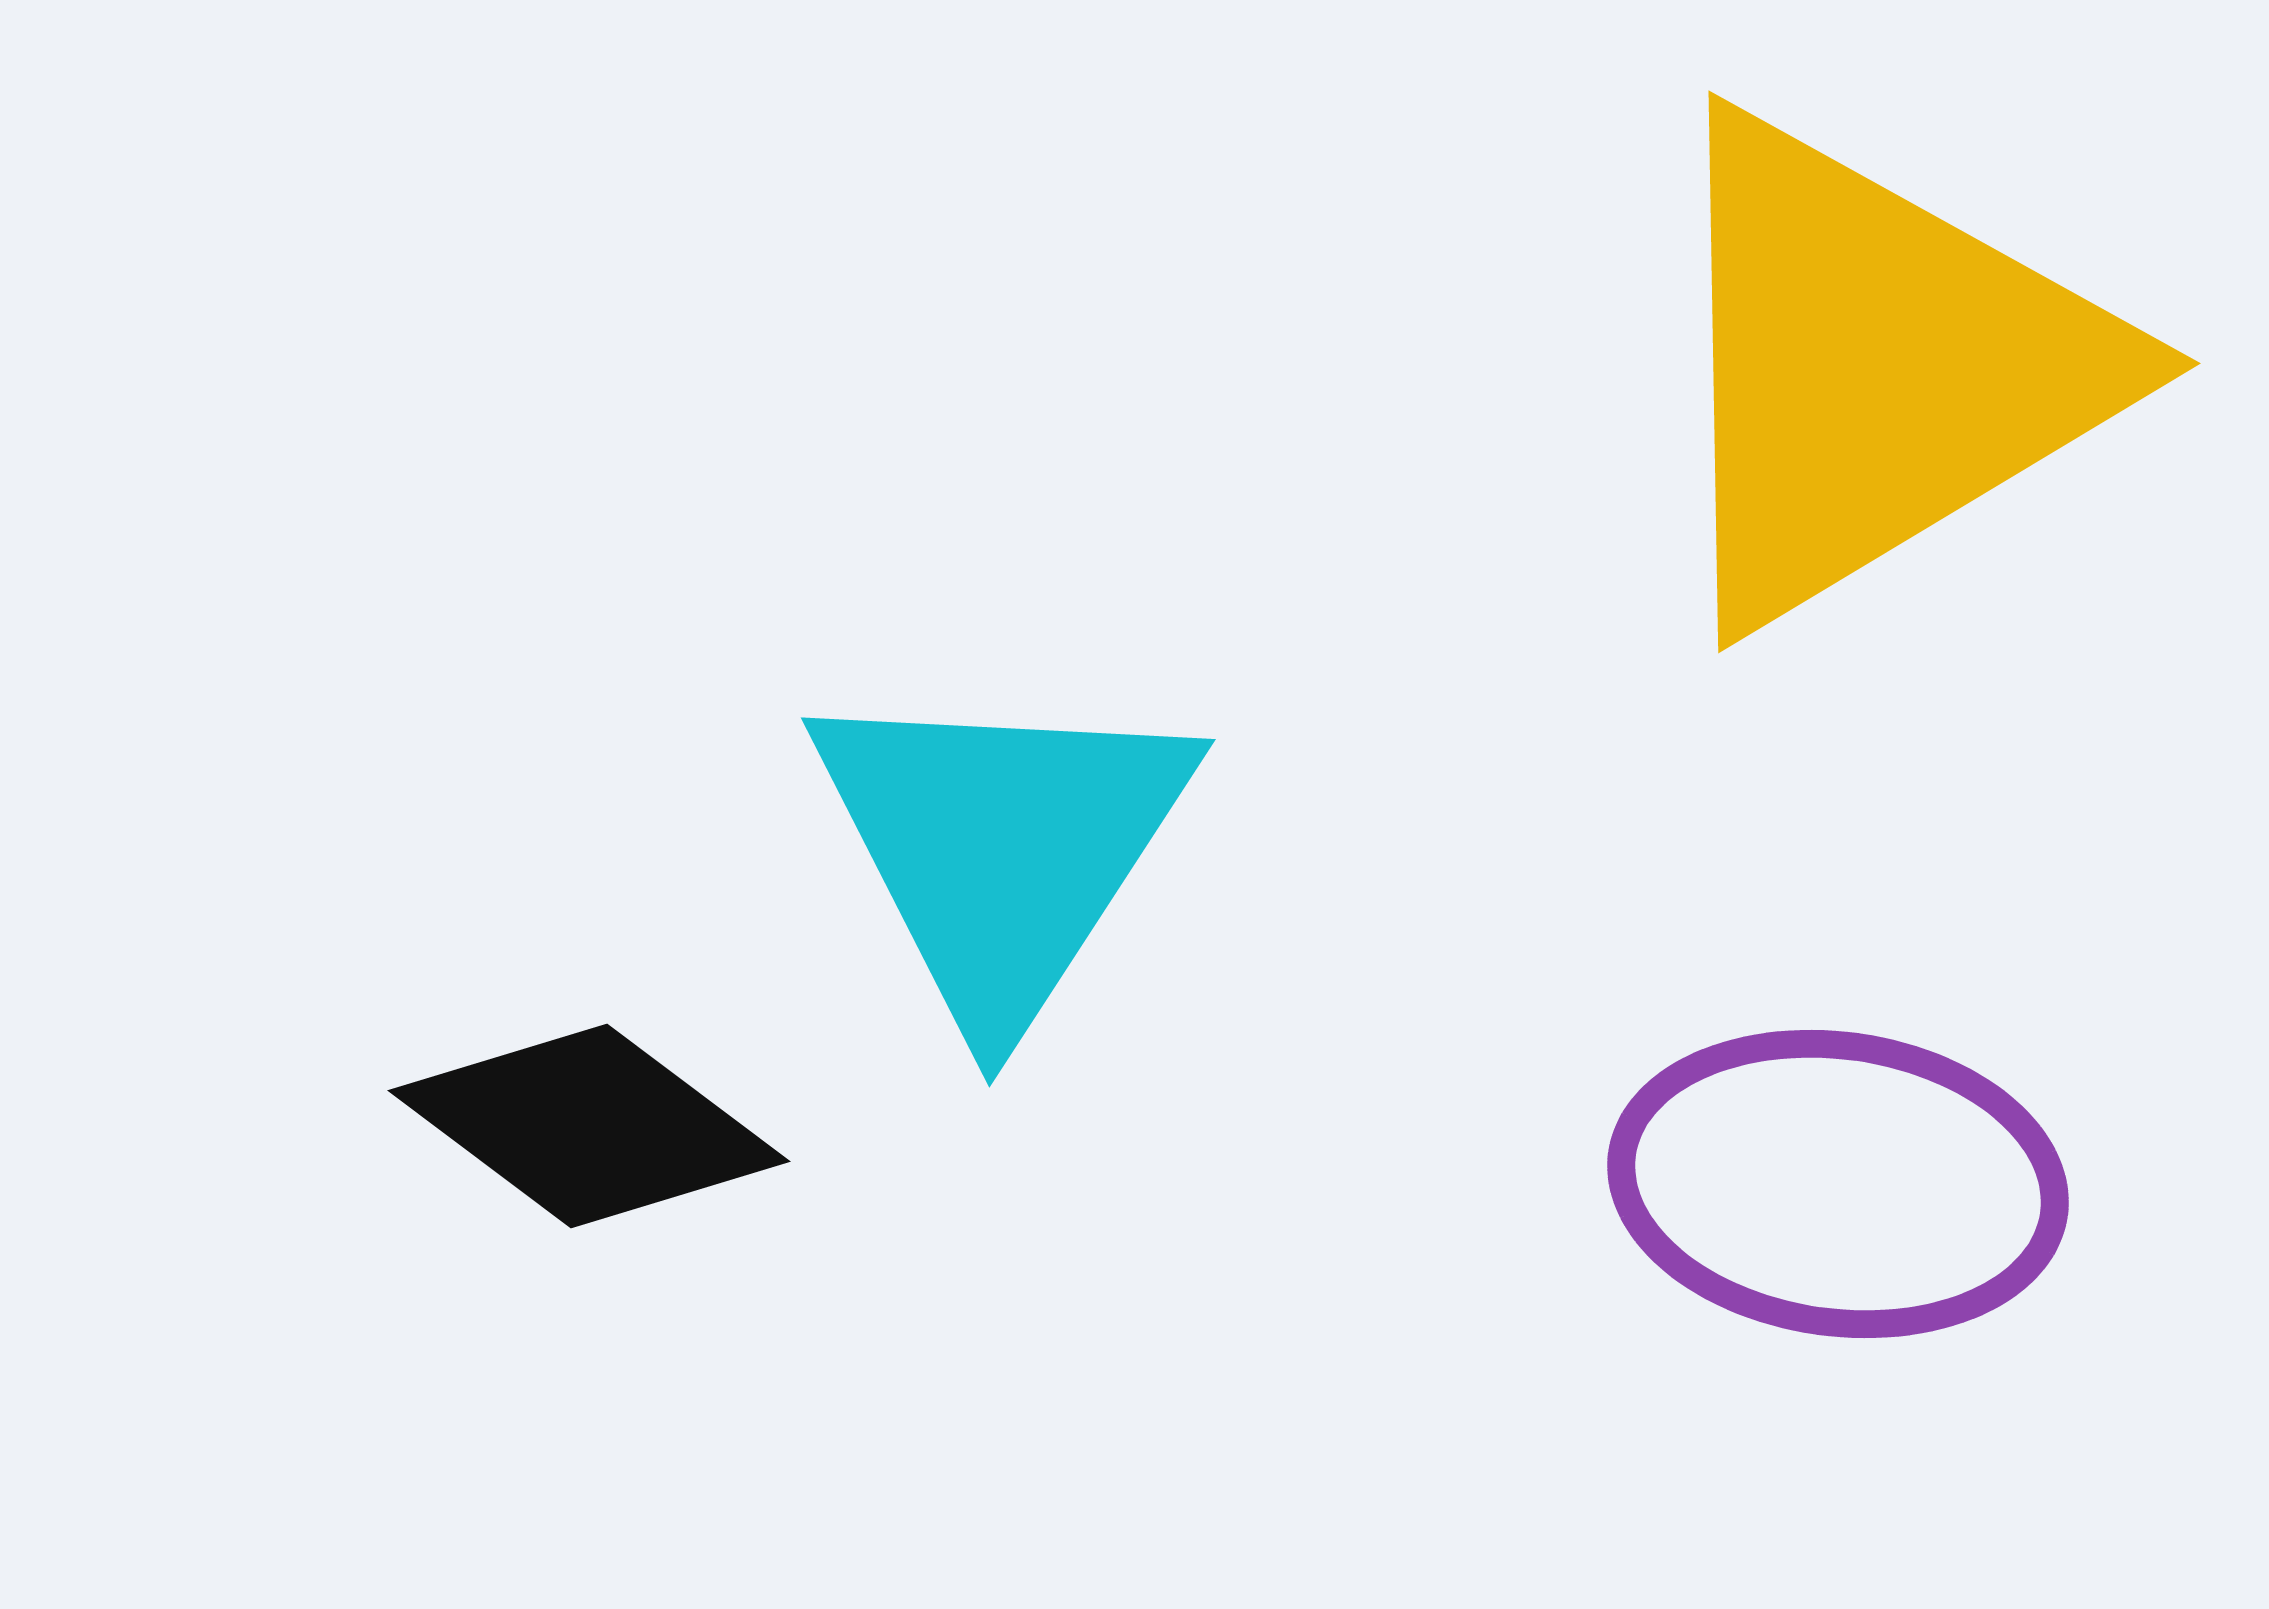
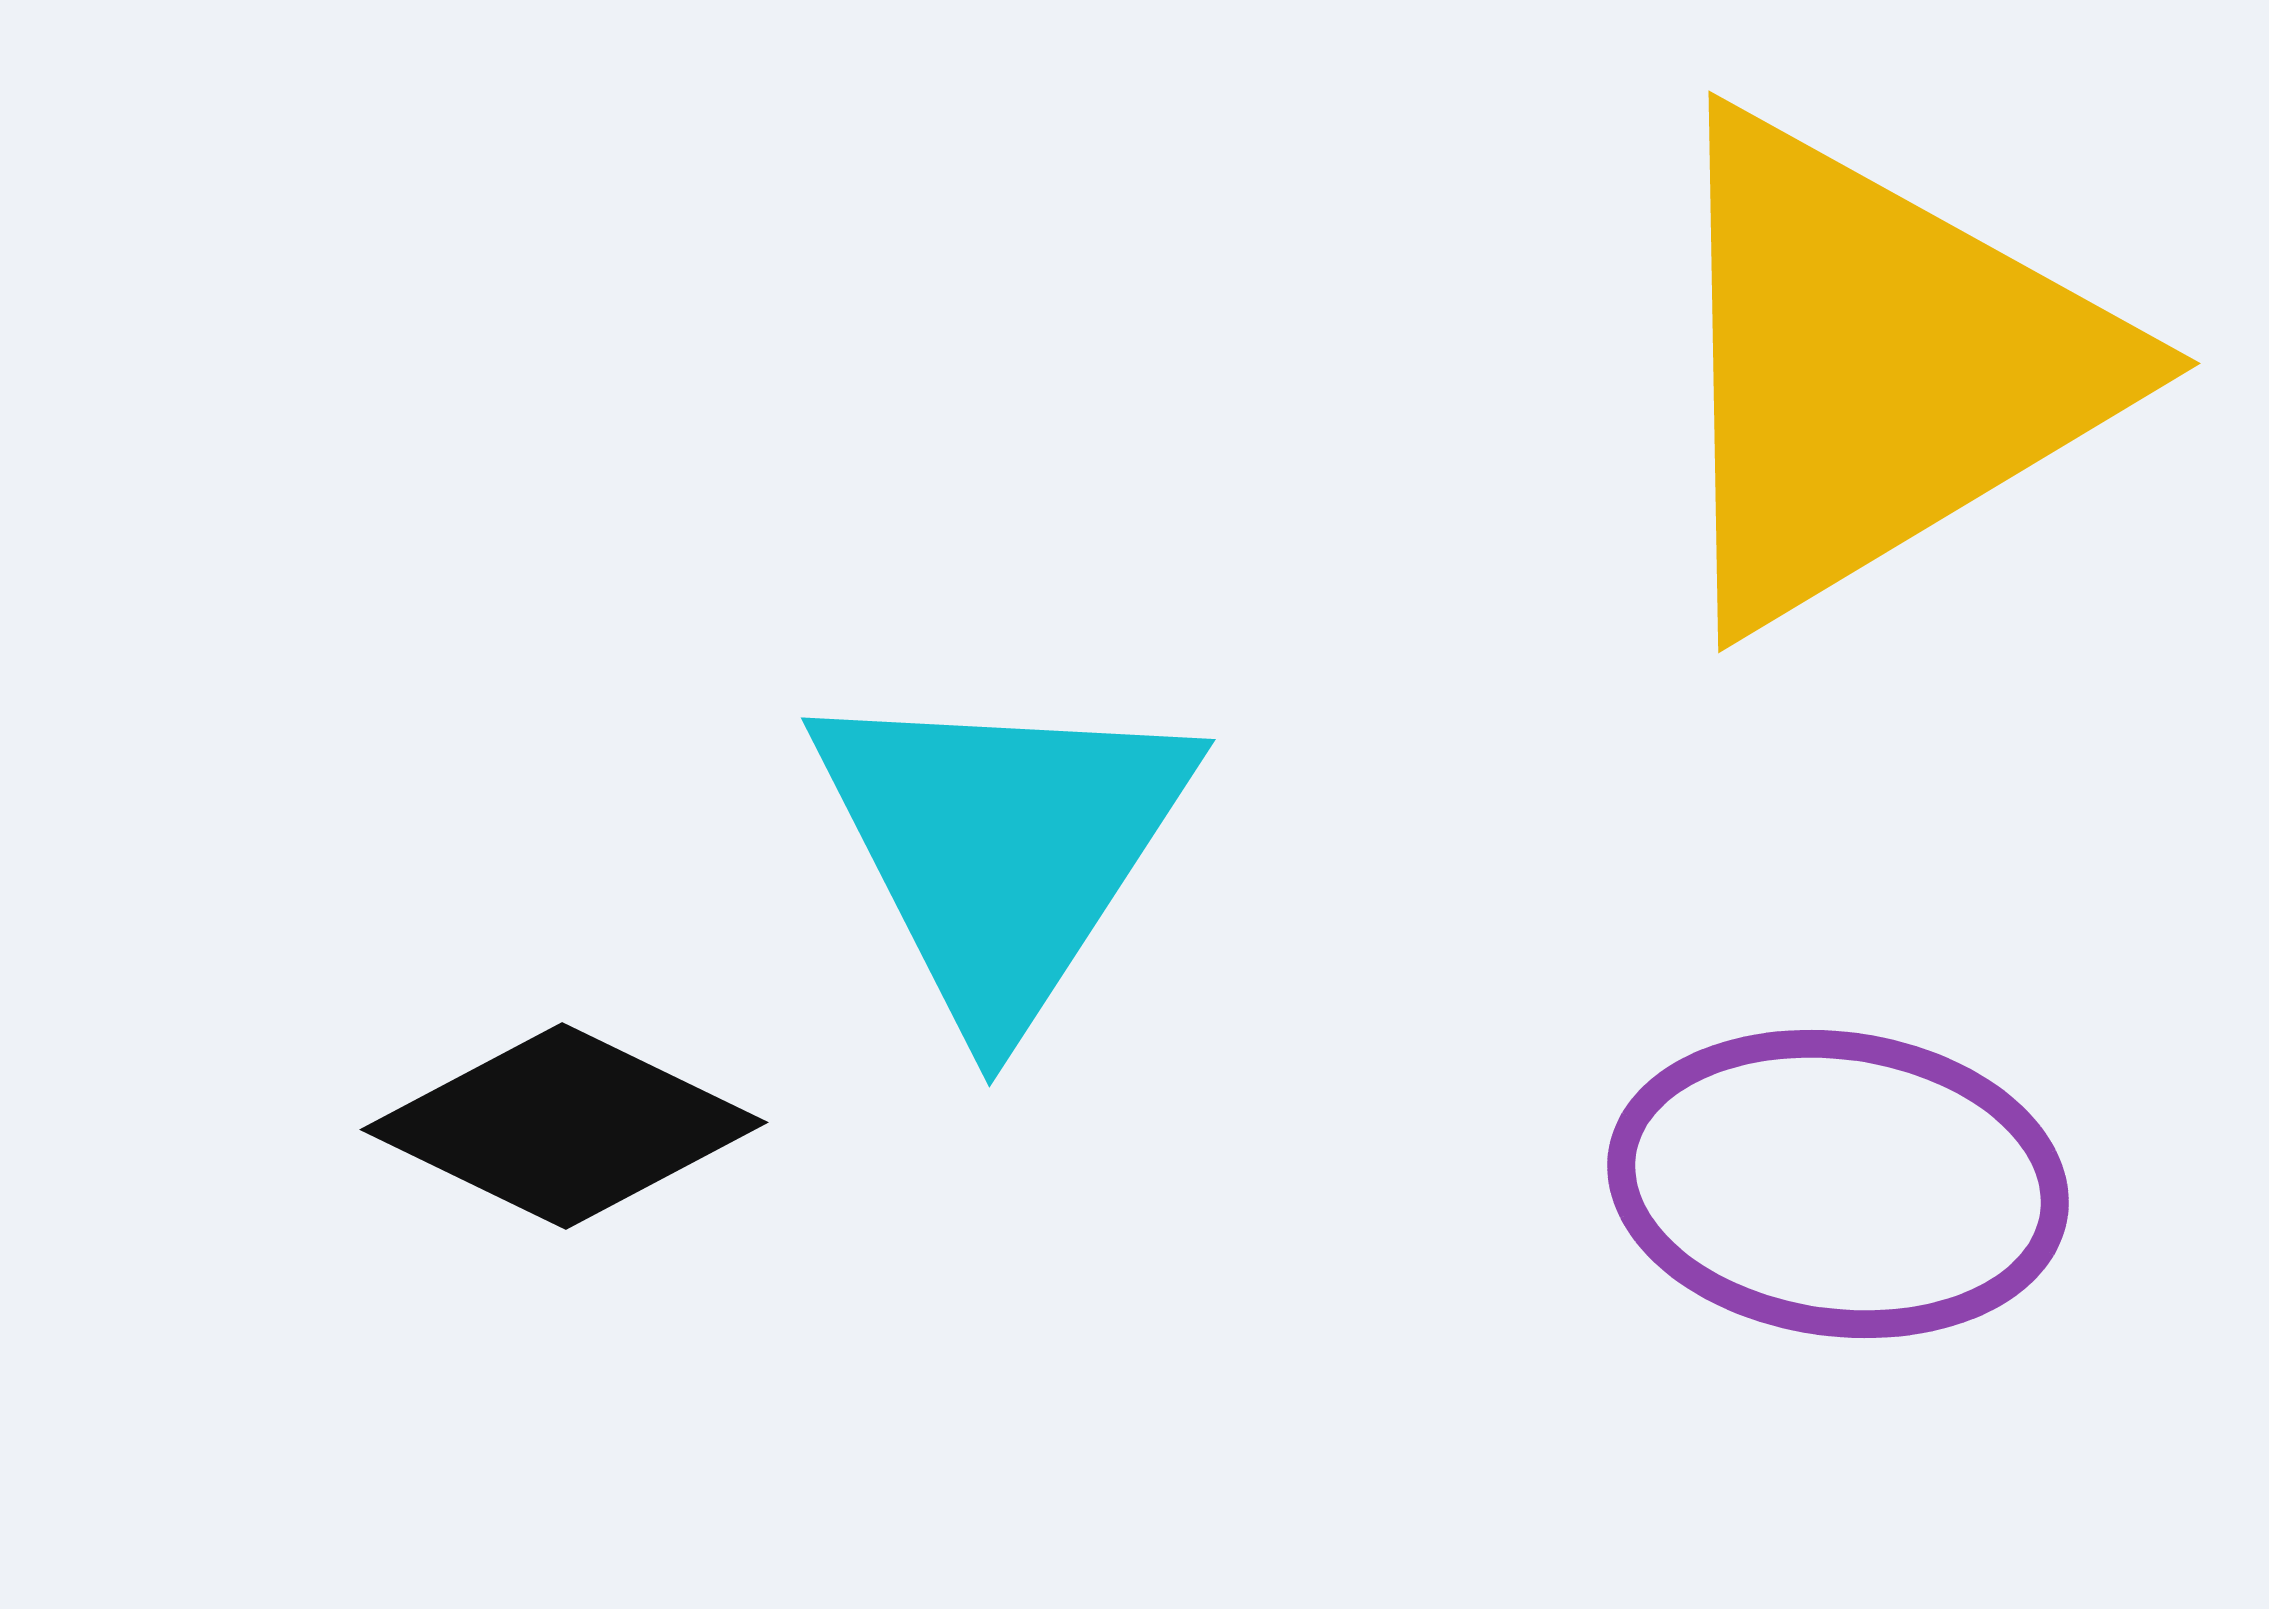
black diamond: moved 25 px left; rotated 11 degrees counterclockwise
